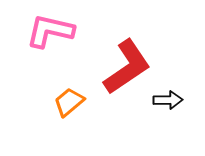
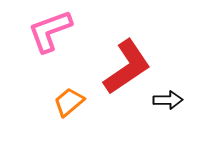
pink L-shape: rotated 33 degrees counterclockwise
